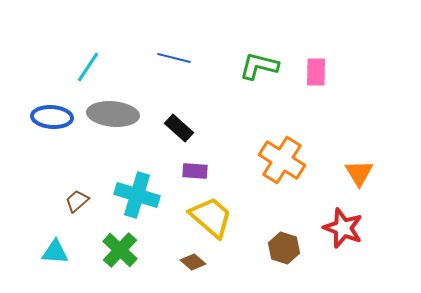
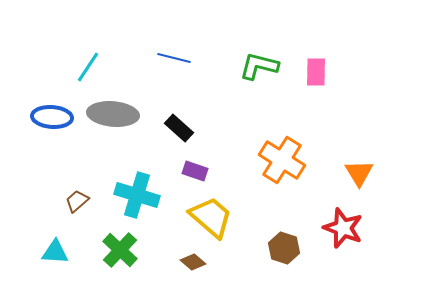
purple rectangle: rotated 15 degrees clockwise
